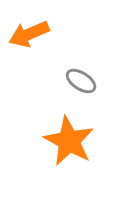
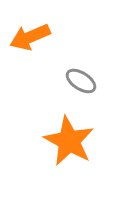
orange arrow: moved 1 px right, 3 px down
